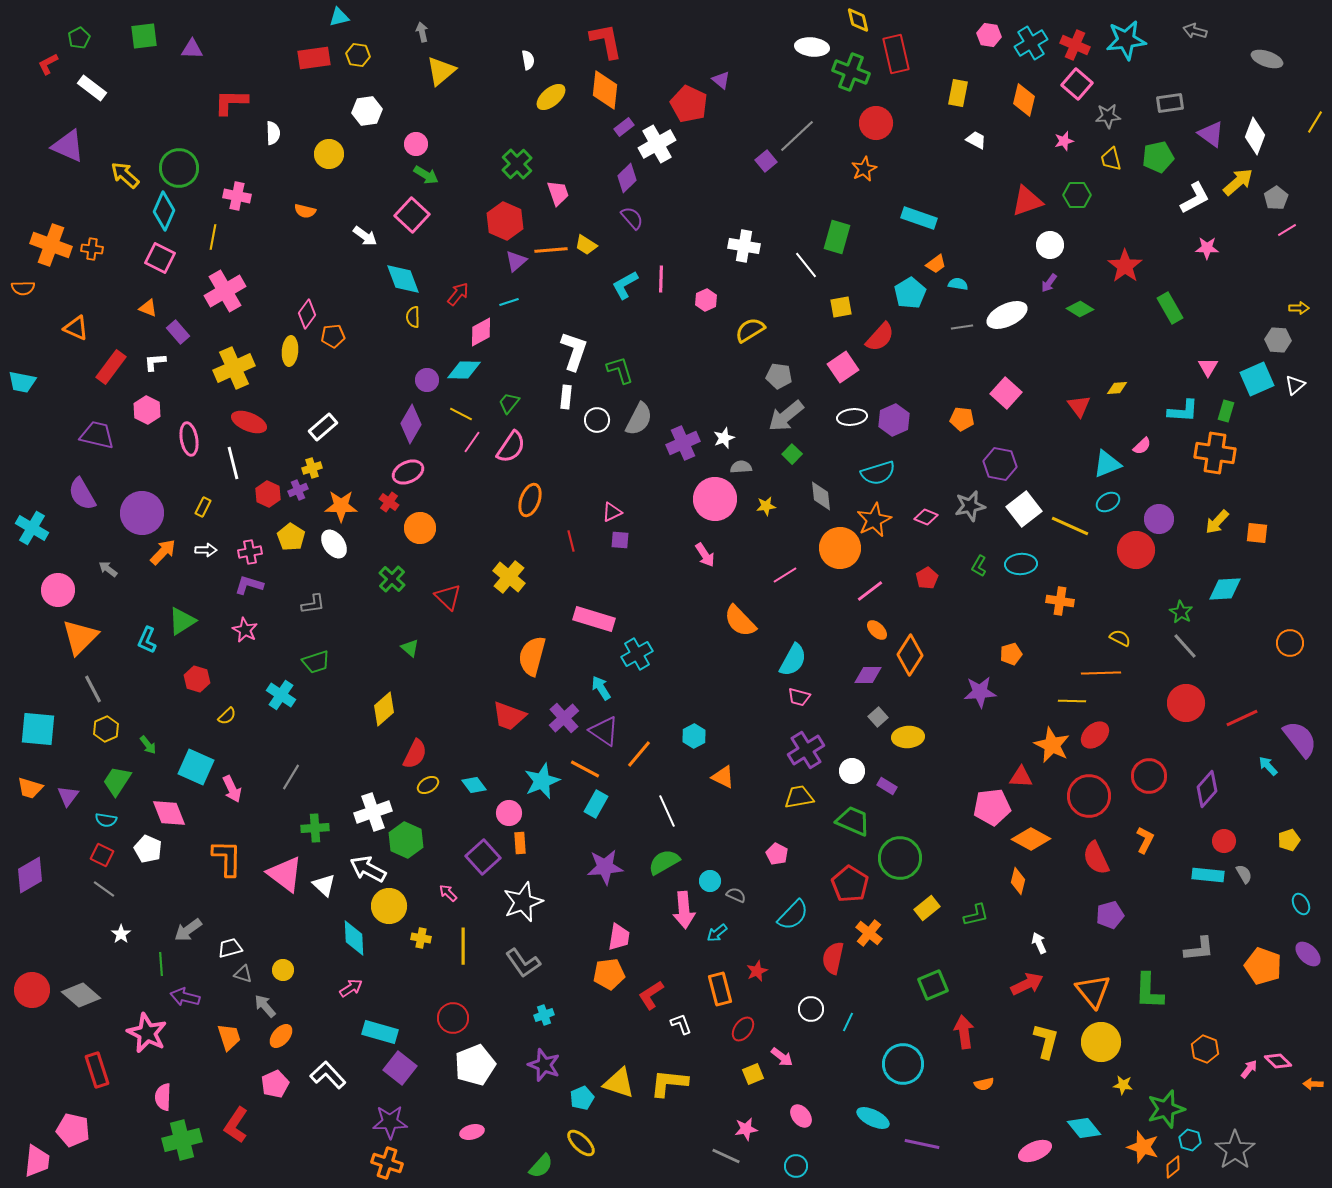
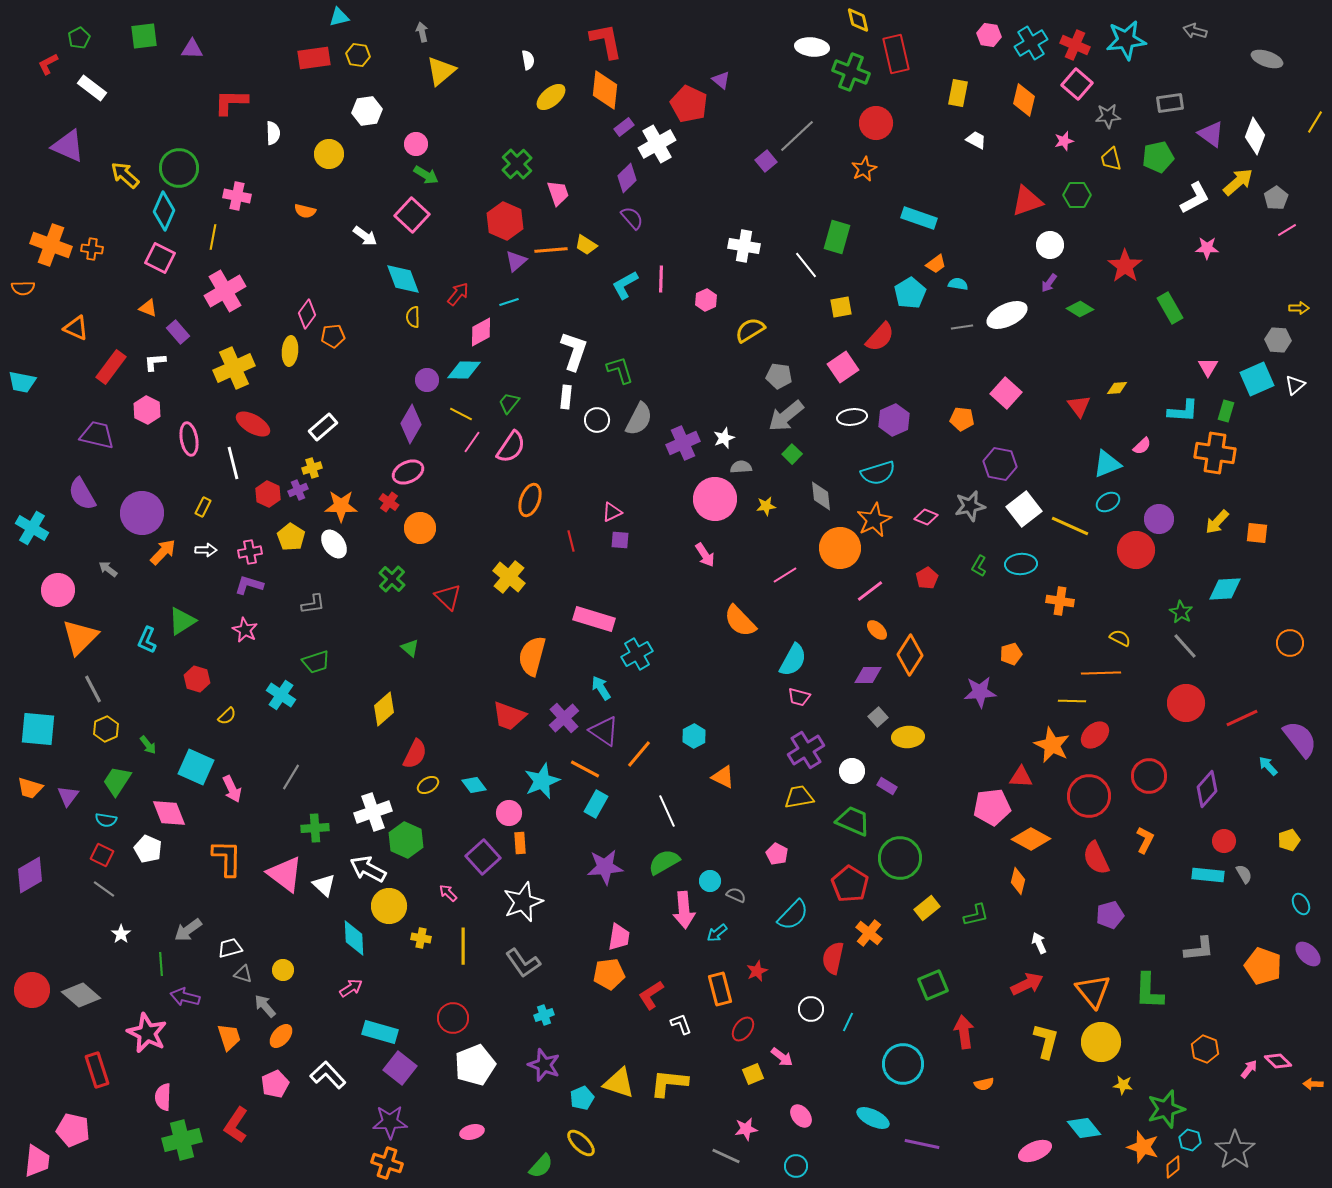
red ellipse at (249, 422): moved 4 px right, 2 px down; rotated 8 degrees clockwise
